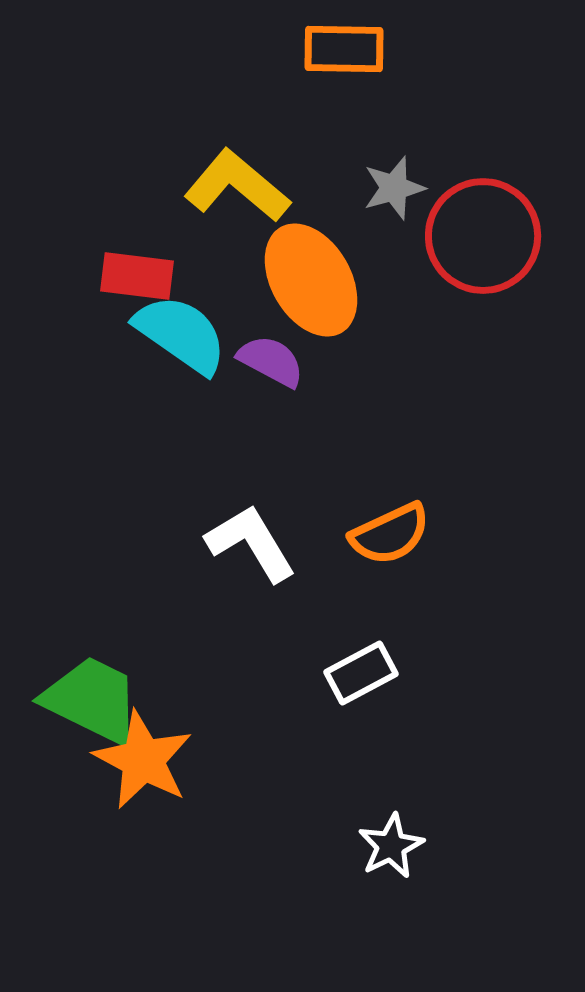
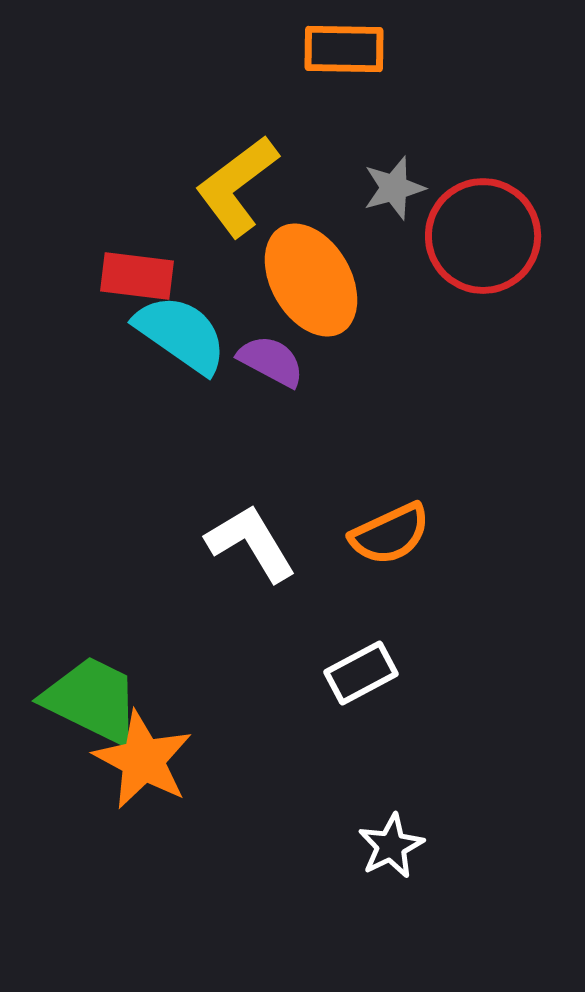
yellow L-shape: rotated 77 degrees counterclockwise
